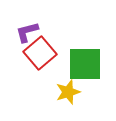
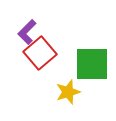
purple L-shape: rotated 30 degrees counterclockwise
green square: moved 7 px right
